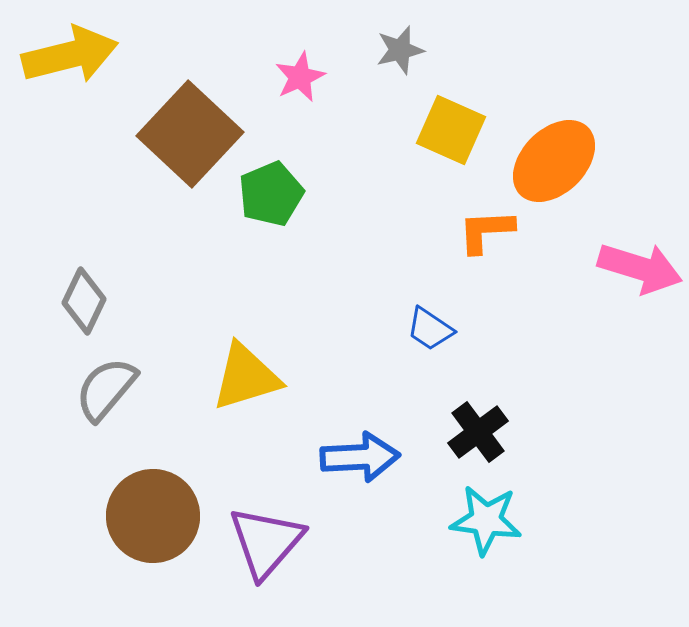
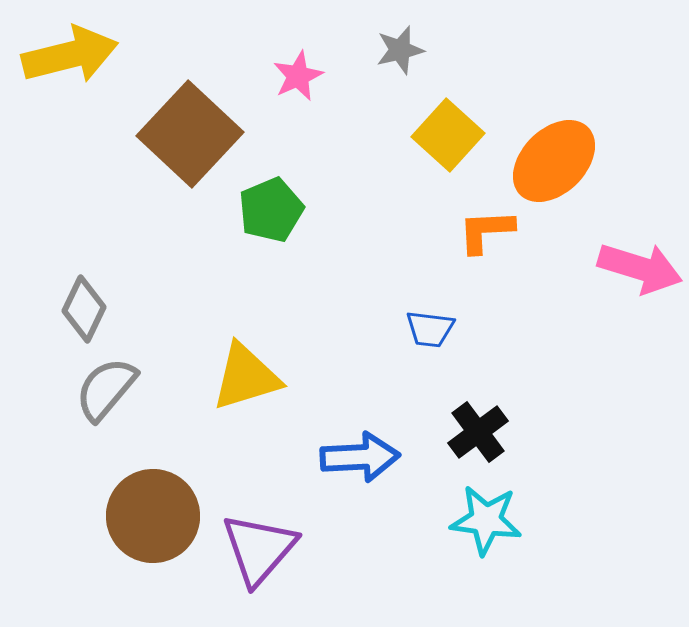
pink star: moved 2 px left, 1 px up
yellow square: moved 3 px left, 5 px down; rotated 18 degrees clockwise
green pentagon: moved 16 px down
gray diamond: moved 8 px down
blue trapezoid: rotated 27 degrees counterclockwise
purple triangle: moved 7 px left, 7 px down
